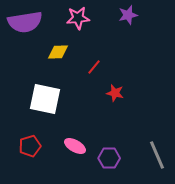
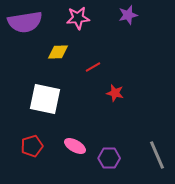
red line: moved 1 px left; rotated 21 degrees clockwise
red pentagon: moved 2 px right
